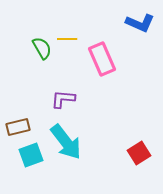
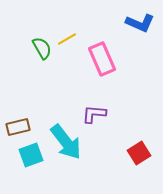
yellow line: rotated 30 degrees counterclockwise
purple L-shape: moved 31 px right, 15 px down
